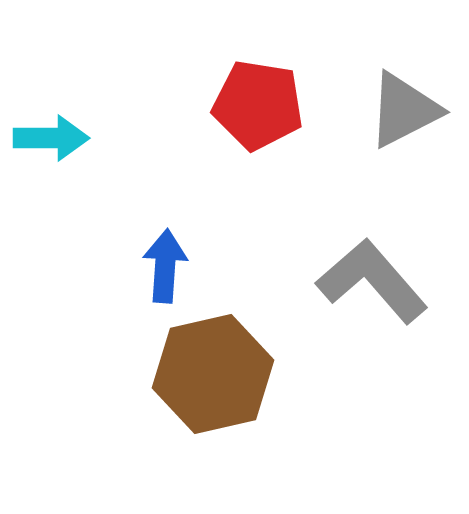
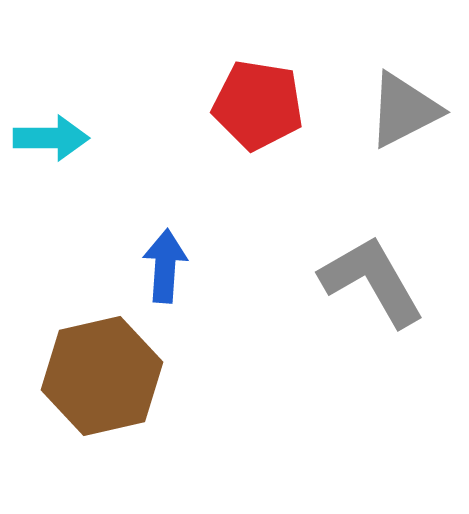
gray L-shape: rotated 11 degrees clockwise
brown hexagon: moved 111 px left, 2 px down
